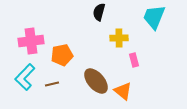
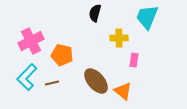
black semicircle: moved 4 px left, 1 px down
cyan trapezoid: moved 7 px left
pink cross: rotated 20 degrees counterclockwise
orange pentagon: rotated 25 degrees clockwise
pink rectangle: rotated 24 degrees clockwise
cyan L-shape: moved 2 px right
brown line: moved 1 px up
